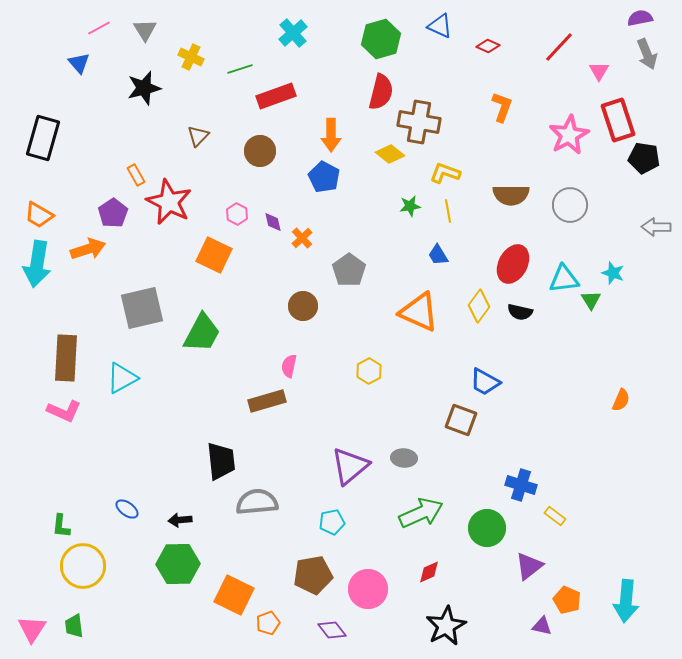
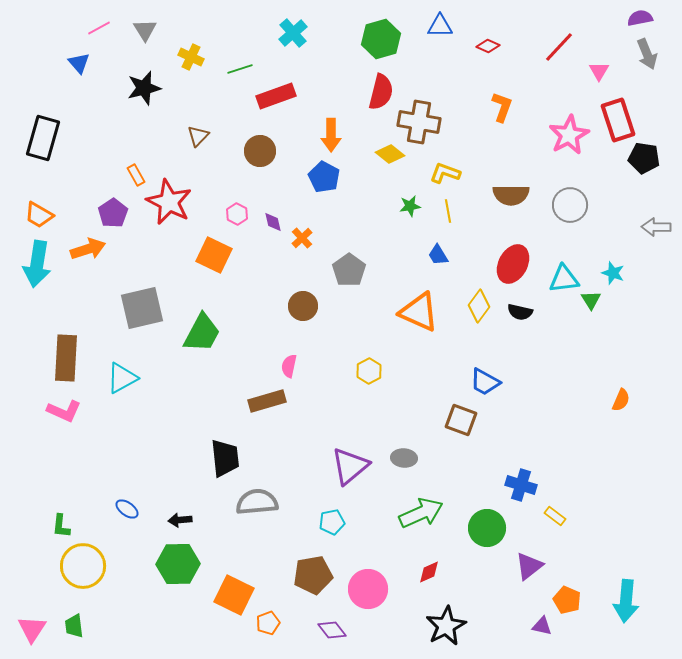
blue triangle at (440, 26): rotated 24 degrees counterclockwise
black trapezoid at (221, 461): moved 4 px right, 3 px up
